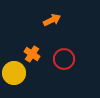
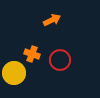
orange cross: rotated 14 degrees counterclockwise
red circle: moved 4 px left, 1 px down
